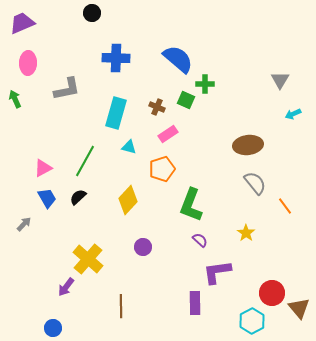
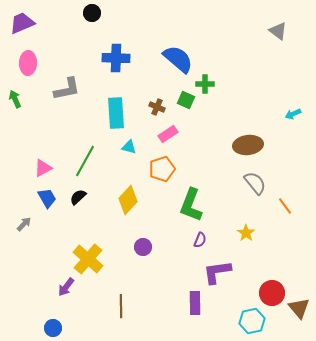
gray triangle: moved 2 px left, 49 px up; rotated 24 degrees counterclockwise
cyan rectangle: rotated 20 degrees counterclockwise
purple semicircle: rotated 70 degrees clockwise
cyan hexagon: rotated 15 degrees clockwise
